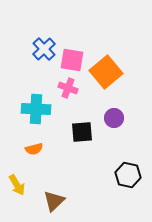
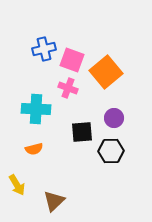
blue cross: rotated 30 degrees clockwise
pink square: rotated 10 degrees clockwise
black hexagon: moved 17 px left, 24 px up; rotated 15 degrees counterclockwise
